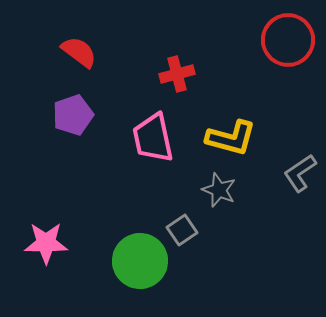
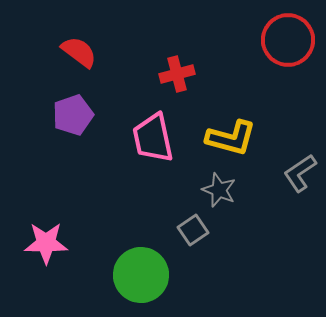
gray square: moved 11 px right
green circle: moved 1 px right, 14 px down
